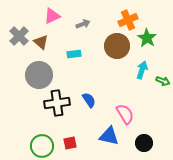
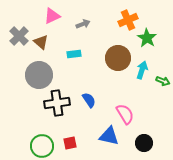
brown circle: moved 1 px right, 12 px down
